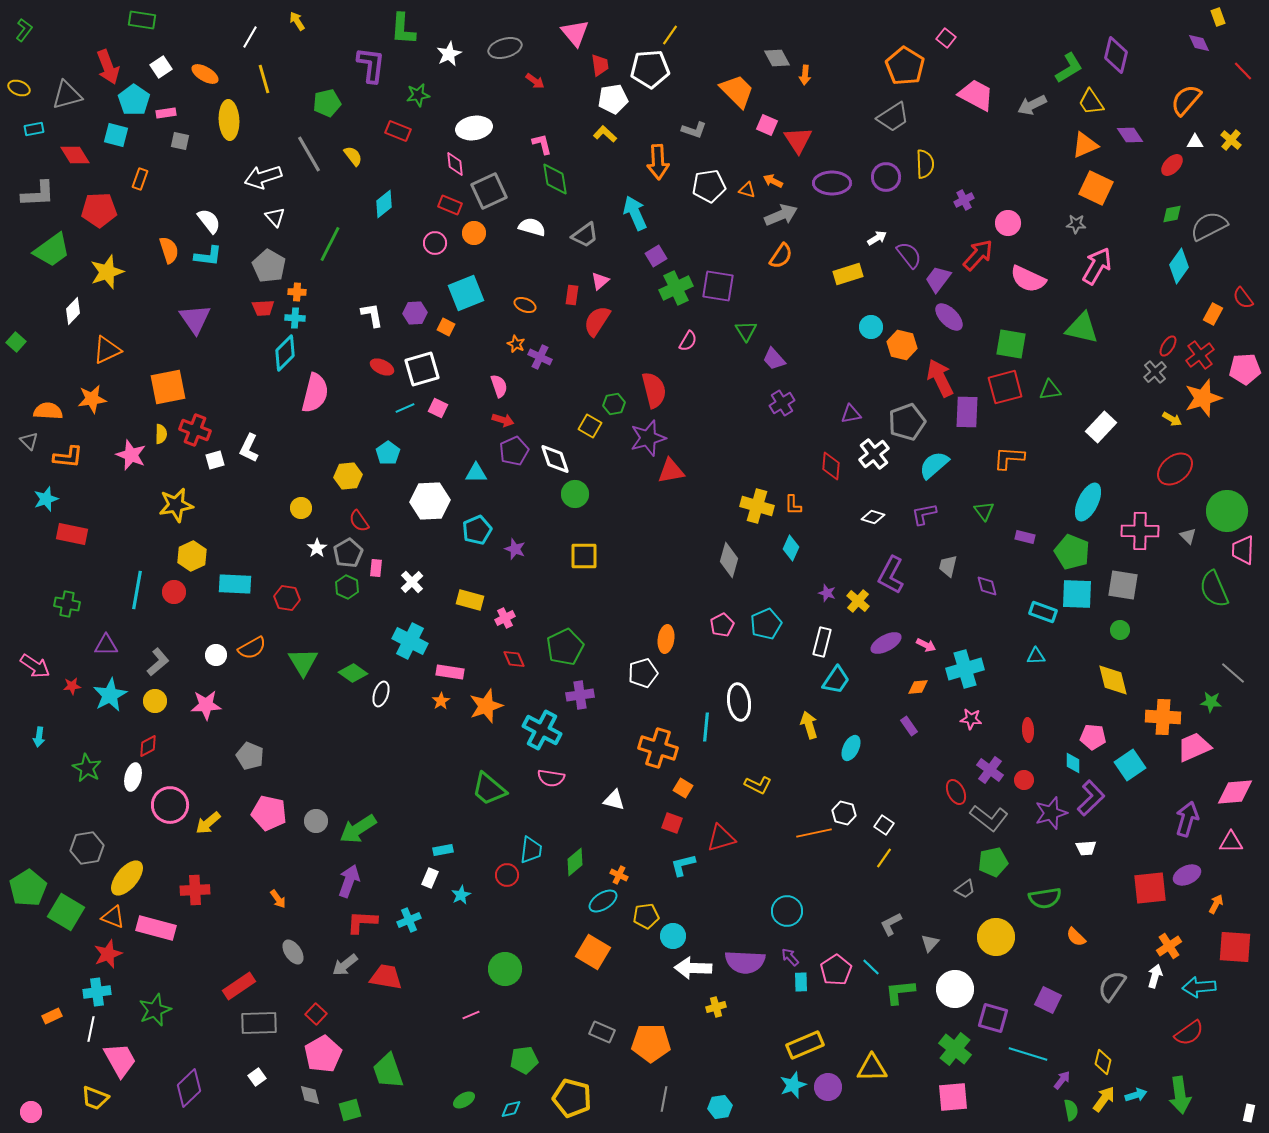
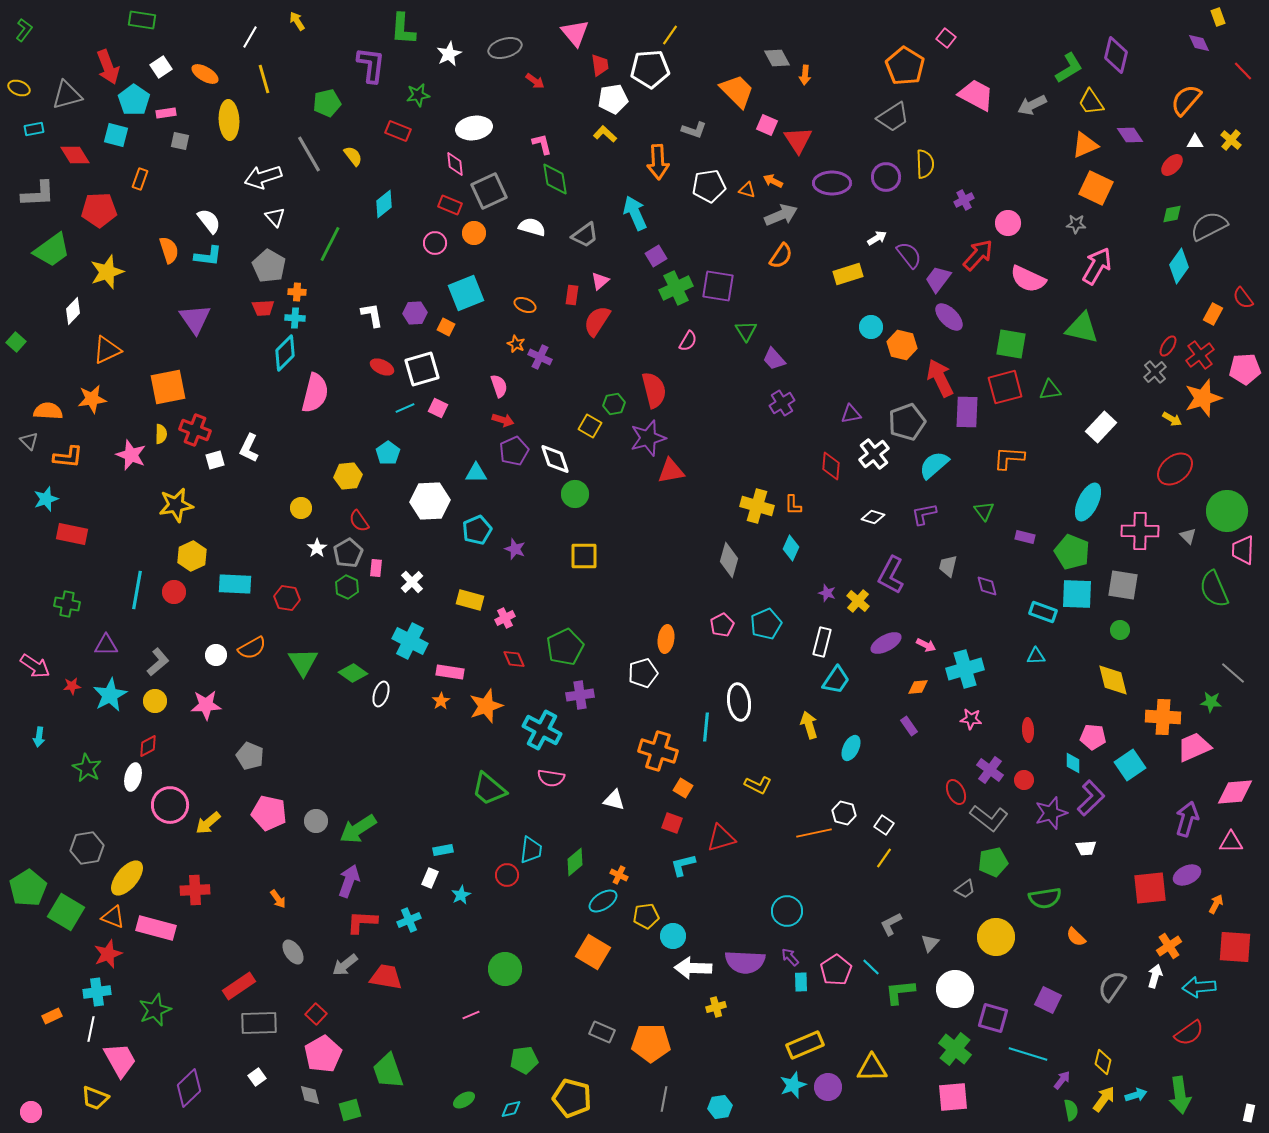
orange cross at (658, 748): moved 3 px down
